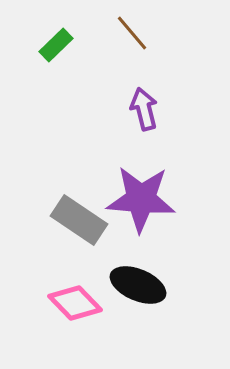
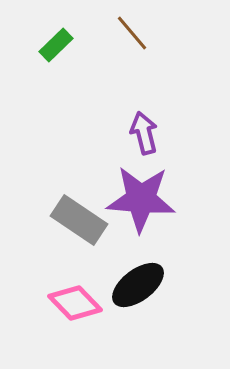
purple arrow: moved 24 px down
black ellipse: rotated 60 degrees counterclockwise
